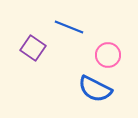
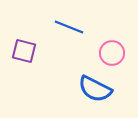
purple square: moved 9 px left, 3 px down; rotated 20 degrees counterclockwise
pink circle: moved 4 px right, 2 px up
